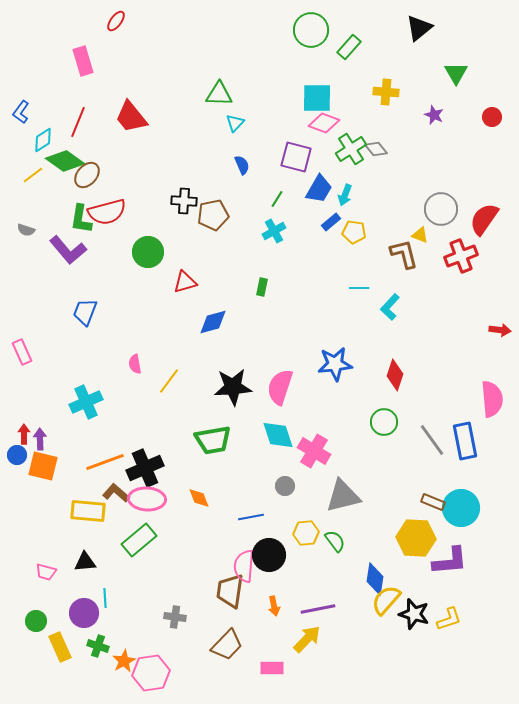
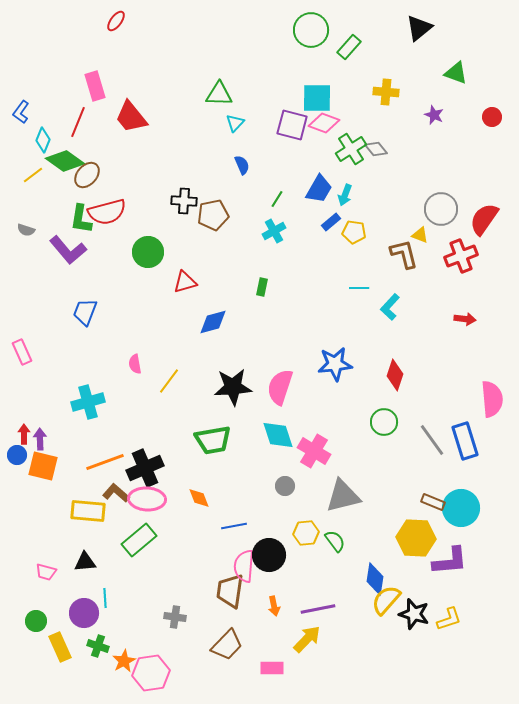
pink rectangle at (83, 61): moved 12 px right, 25 px down
green triangle at (456, 73): rotated 40 degrees counterclockwise
cyan diamond at (43, 140): rotated 35 degrees counterclockwise
purple square at (296, 157): moved 4 px left, 32 px up
red arrow at (500, 330): moved 35 px left, 11 px up
cyan cross at (86, 402): moved 2 px right; rotated 8 degrees clockwise
blue rectangle at (465, 441): rotated 6 degrees counterclockwise
blue line at (251, 517): moved 17 px left, 9 px down
